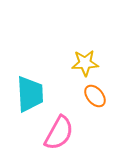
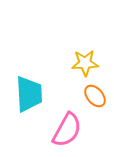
cyan trapezoid: moved 1 px left
pink semicircle: moved 8 px right, 3 px up
